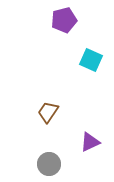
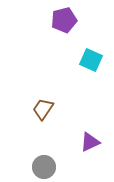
brown trapezoid: moved 5 px left, 3 px up
gray circle: moved 5 px left, 3 px down
